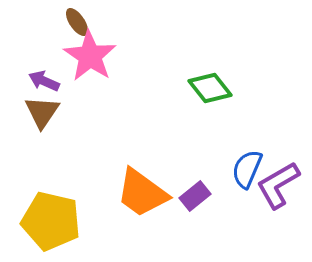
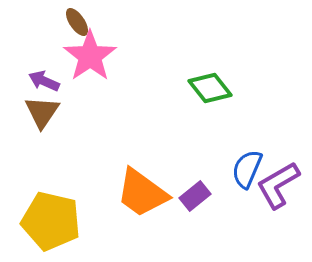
pink star: rotated 4 degrees clockwise
